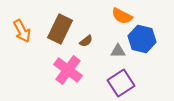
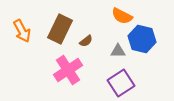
pink cross: rotated 20 degrees clockwise
